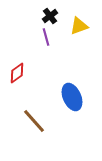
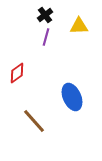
black cross: moved 5 px left, 1 px up
yellow triangle: rotated 18 degrees clockwise
purple line: rotated 30 degrees clockwise
